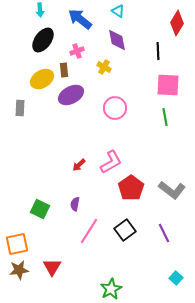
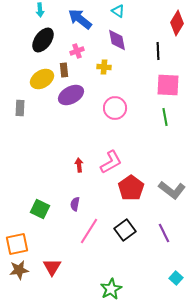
yellow cross: rotated 24 degrees counterclockwise
red arrow: rotated 128 degrees clockwise
